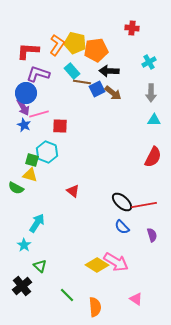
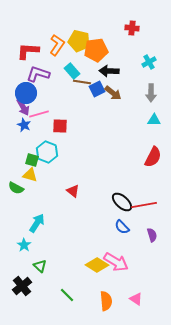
yellow pentagon: moved 4 px right, 2 px up
orange semicircle: moved 11 px right, 6 px up
